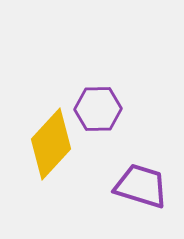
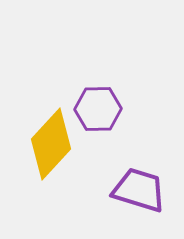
purple trapezoid: moved 2 px left, 4 px down
